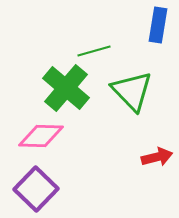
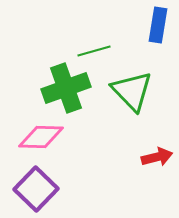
green cross: rotated 30 degrees clockwise
pink diamond: moved 1 px down
